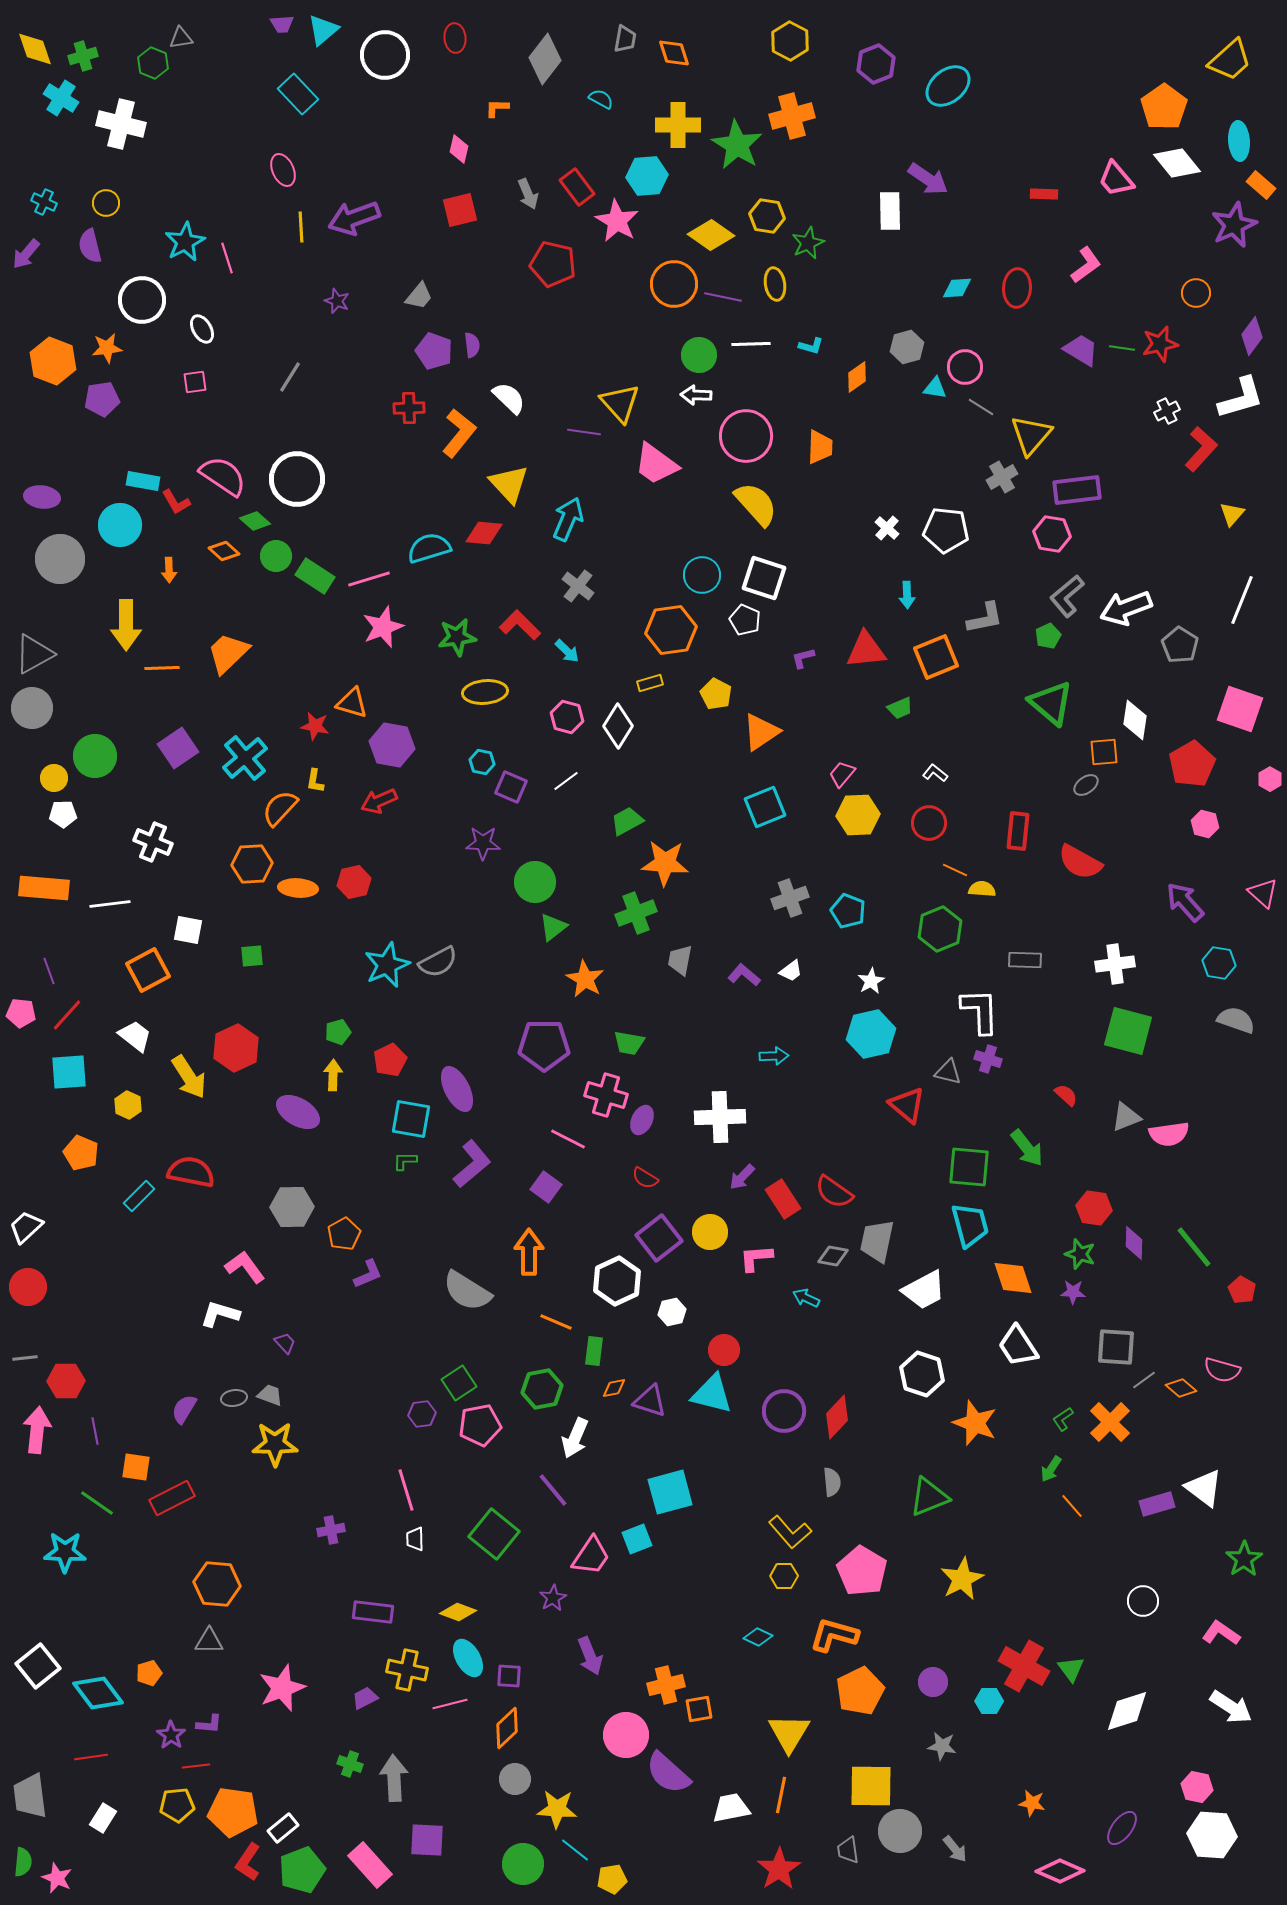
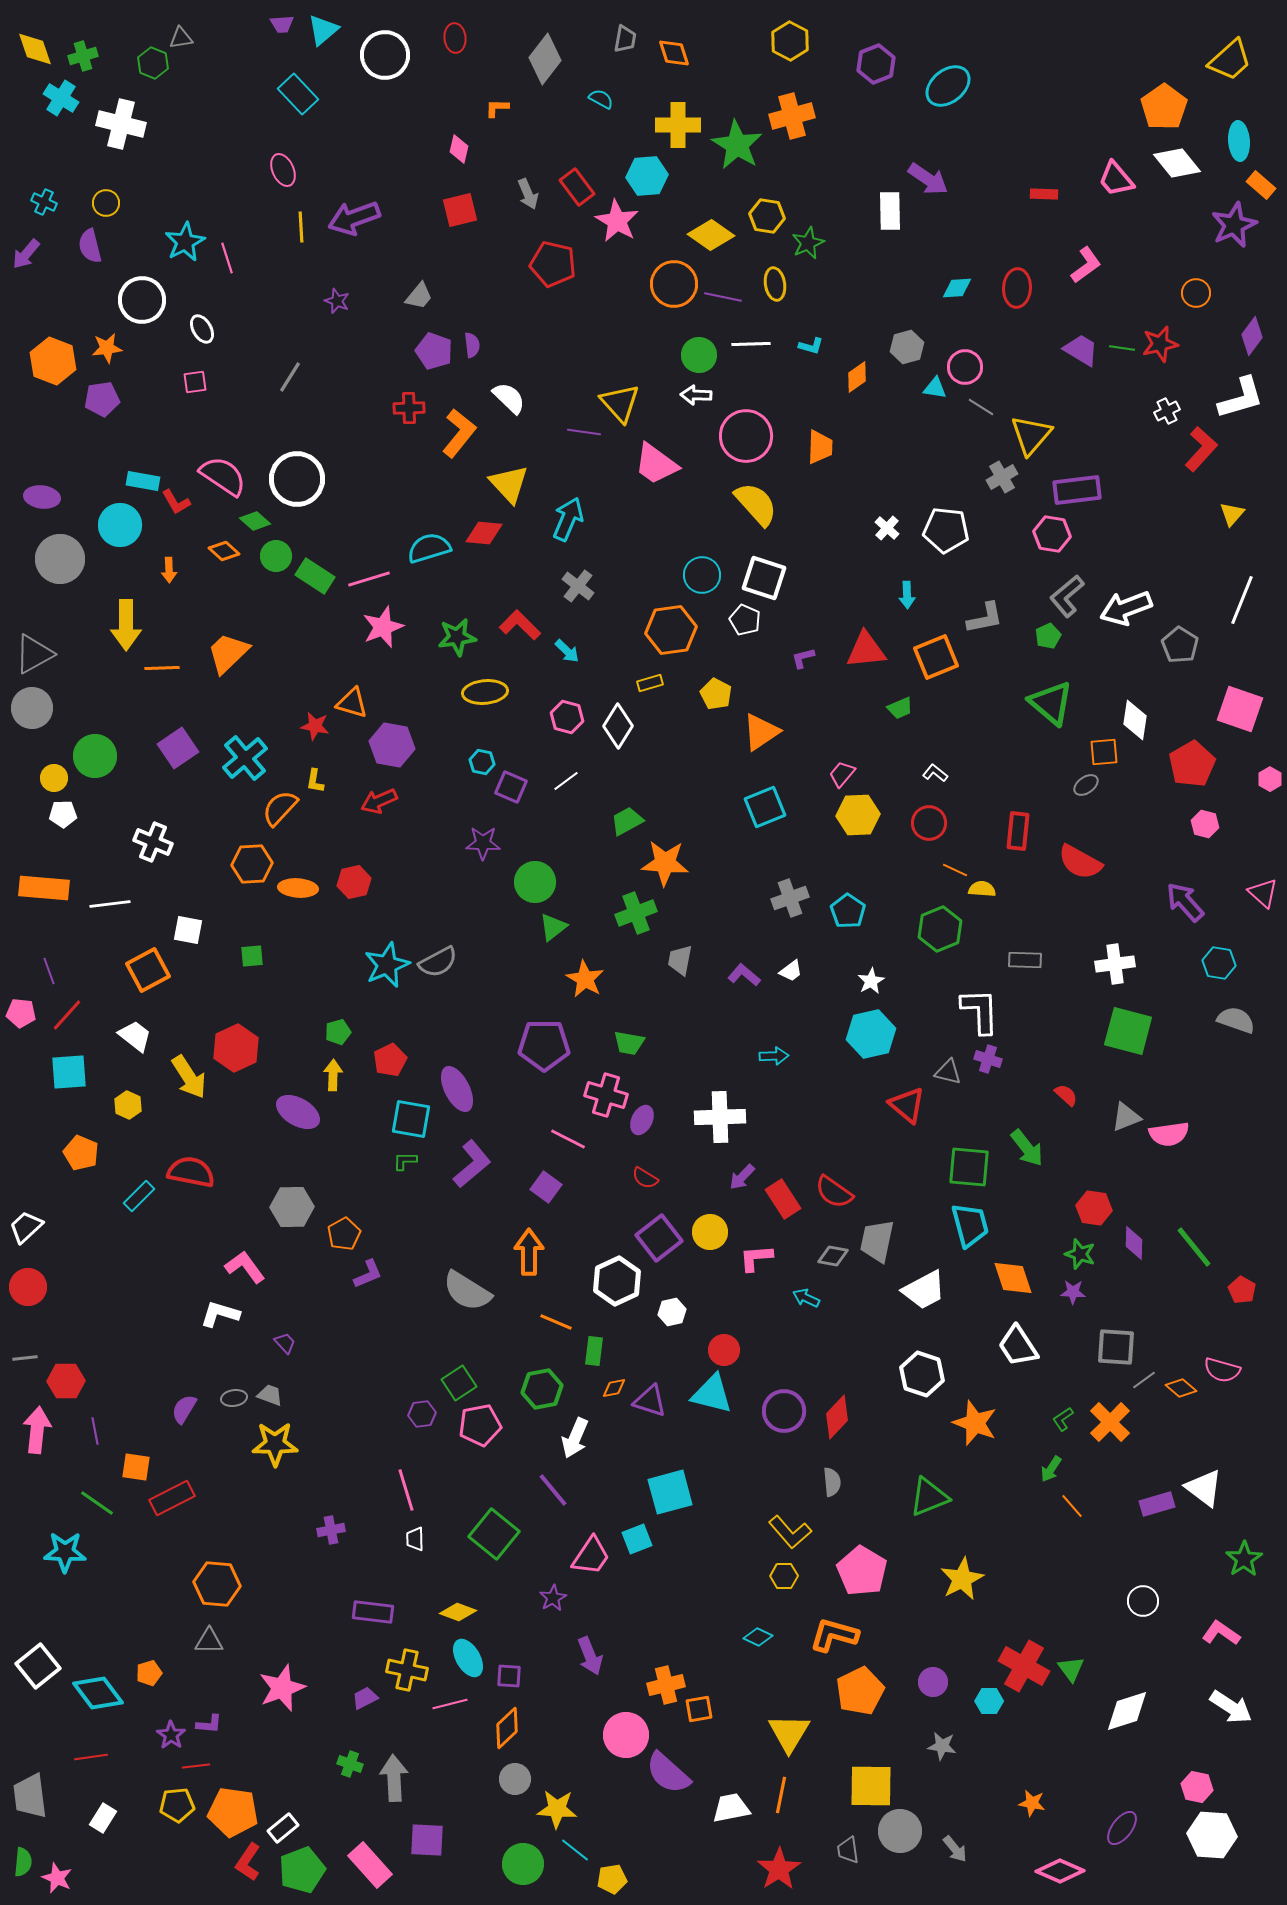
cyan pentagon at (848, 911): rotated 12 degrees clockwise
